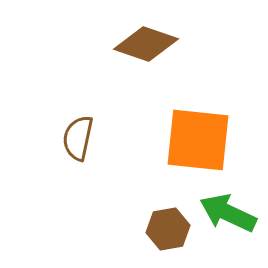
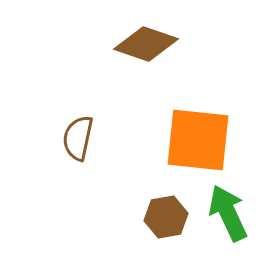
green arrow: rotated 40 degrees clockwise
brown hexagon: moved 2 px left, 12 px up
